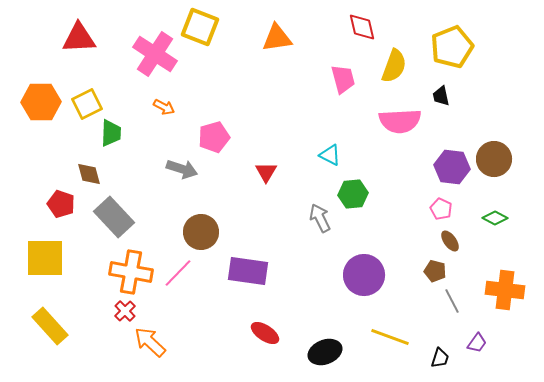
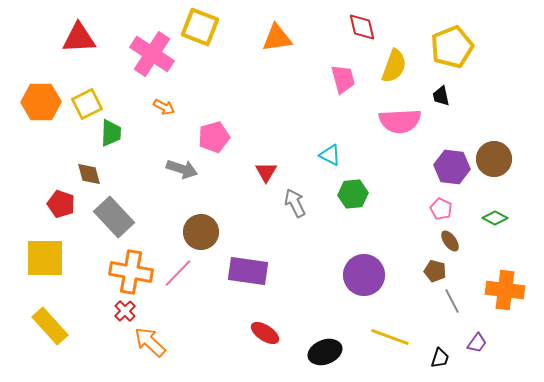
pink cross at (155, 54): moved 3 px left
gray arrow at (320, 218): moved 25 px left, 15 px up
